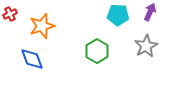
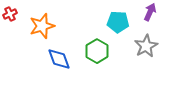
cyan pentagon: moved 7 px down
blue diamond: moved 27 px right
